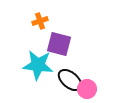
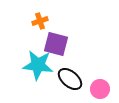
purple square: moved 3 px left
black ellipse: moved 1 px up
pink circle: moved 13 px right
